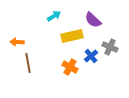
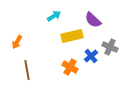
orange arrow: rotated 64 degrees counterclockwise
brown line: moved 1 px left, 7 px down
